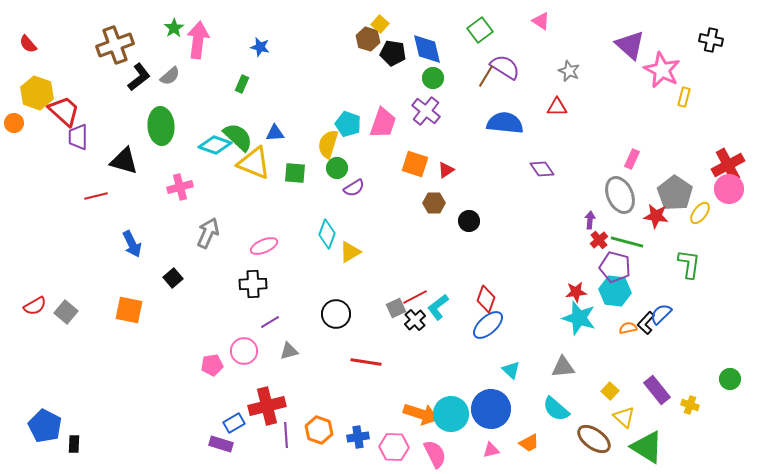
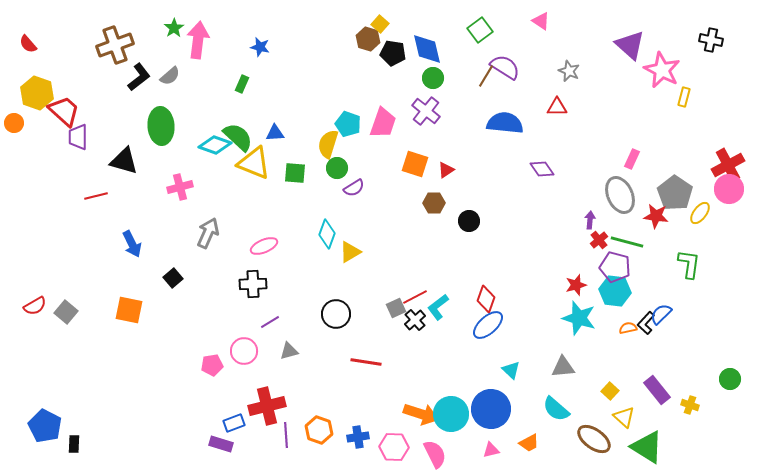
red star at (576, 292): moved 7 px up; rotated 10 degrees counterclockwise
blue rectangle at (234, 423): rotated 10 degrees clockwise
